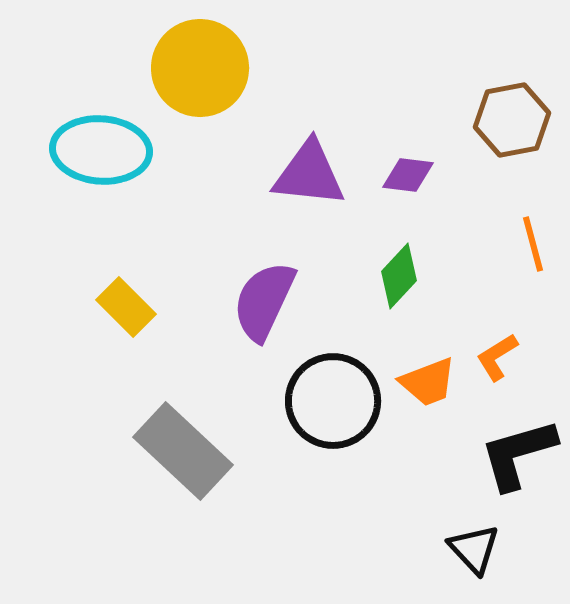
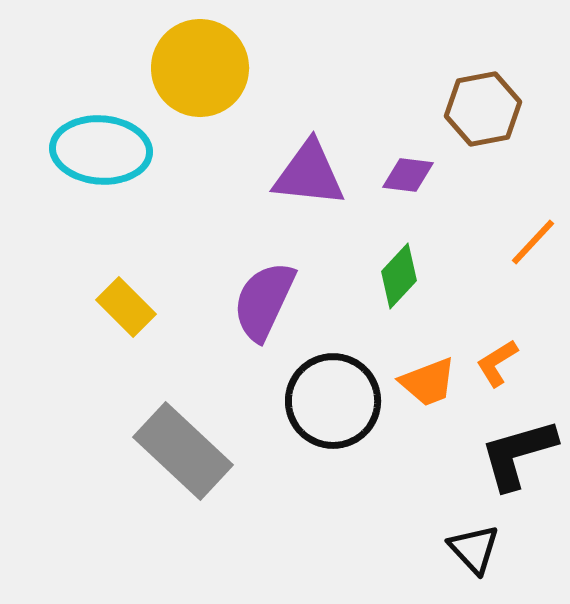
brown hexagon: moved 29 px left, 11 px up
orange line: moved 2 px up; rotated 58 degrees clockwise
orange L-shape: moved 6 px down
